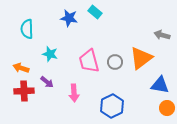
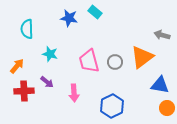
orange triangle: moved 1 px right, 1 px up
orange arrow: moved 4 px left, 2 px up; rotated 112 degrees clockwise
